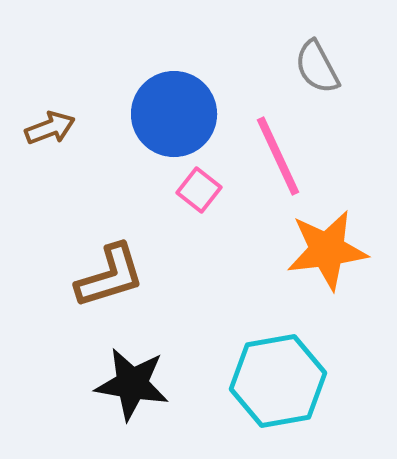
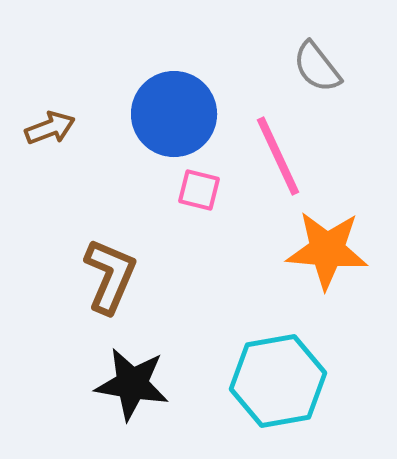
gray semicircle: rotated 10 degrees counterclockwise
pink square: rotated 24 degrees counterclockwise
orange star: rotated 12 degrees clockwise
brown L-shape: rotated 50 degrees counterclockwise
